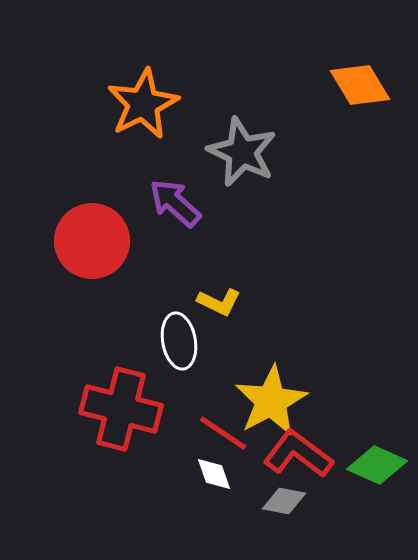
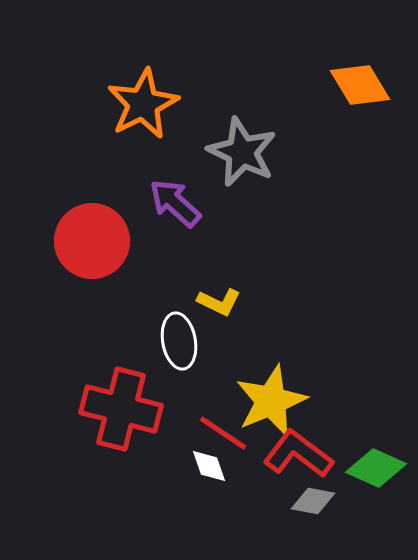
yellow star: rotated 6 degrees clockwise
green diamond: moved 1 px left, 3 px down
white diamond: moved 5 px left, 8 px up
gray diamond: moved 29 px right
